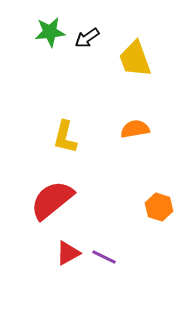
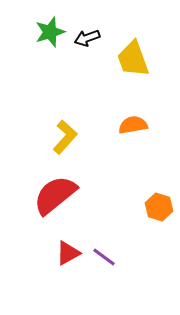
green star: rotated 12 degrees counterclockwise
black arrow: rotated 15 degrees clockwise
yellow trapezoid: moved 2 px left
orange semicircle: moved 2 px left, 4 px up
yellow L-shape: rotated 152 degrees counterclockwise
red semicircle: moved 3 px right, 5 px up
purple line: rotated 10 degrees clockwise
